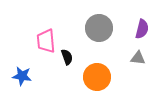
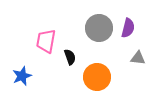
purple semicircle: moved 14 px left, 1 px up
pink trapezoid: rotated 15 degrees clockwise
black semicircle: moved 3 px right
blue star: rotated 30 degrees counterclockwise
